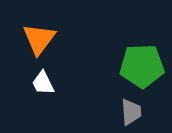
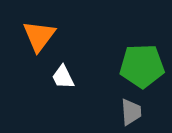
orange triangle: moved 3 px up
white trapezoid: moved 20 px right, 6 px up
